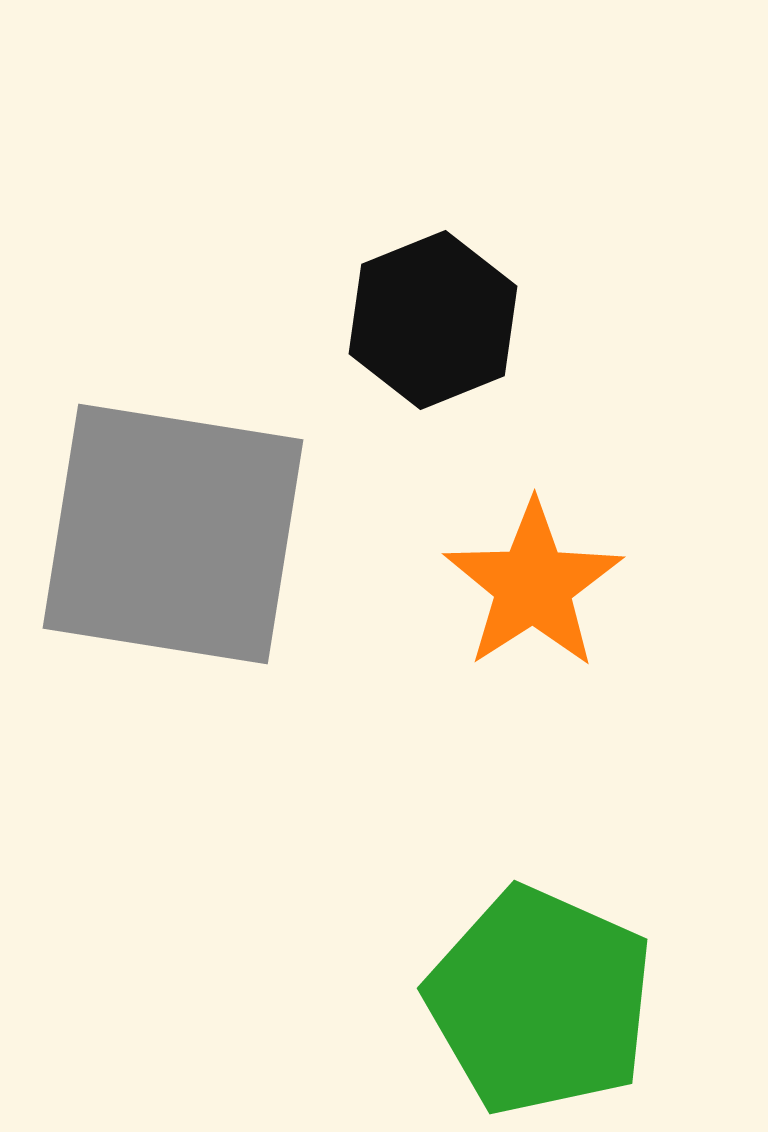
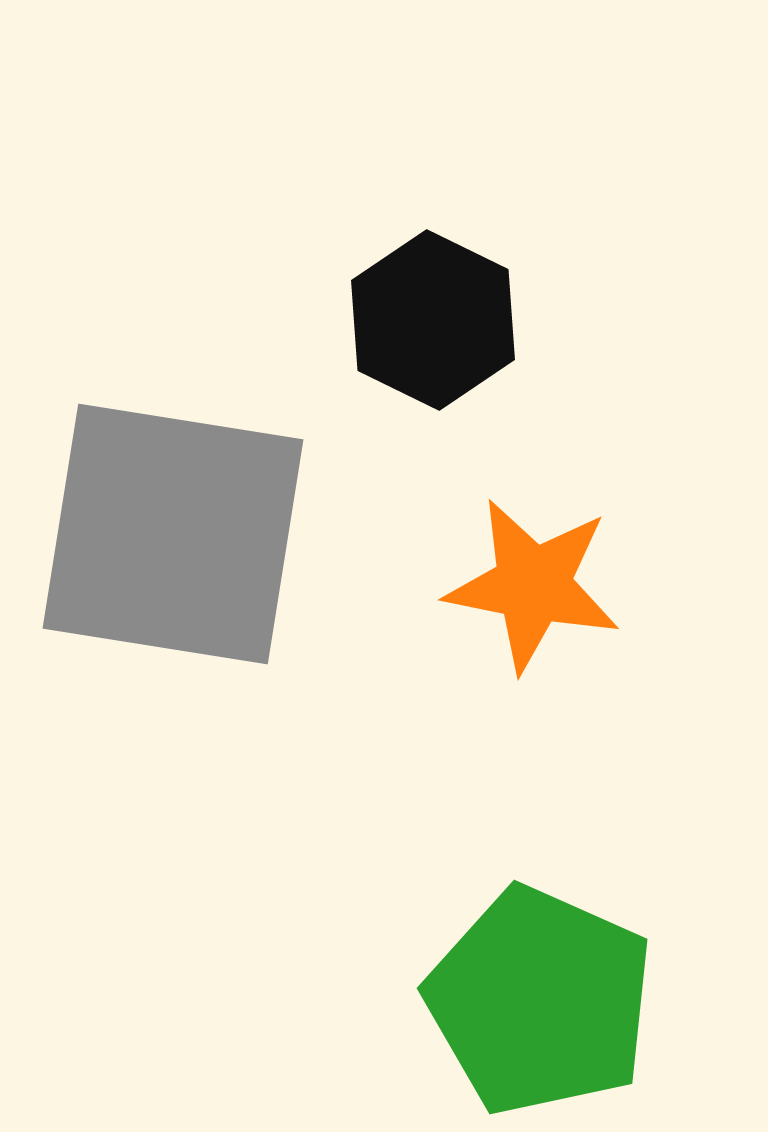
black hexagon: rotated 12 degrees counterclockwise
orange star: rotated 28 degrees counterclockwise
